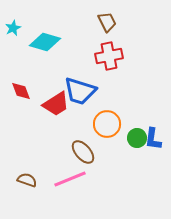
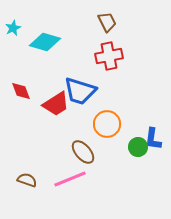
green circle: moved 1 px right, 9 px down
